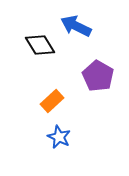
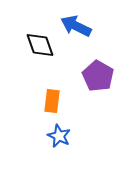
black diamond: rotated 12 degrees clockwise
orange rectangle: rotated 40 degrees counterclockwise
blue star: moved 1 px up
